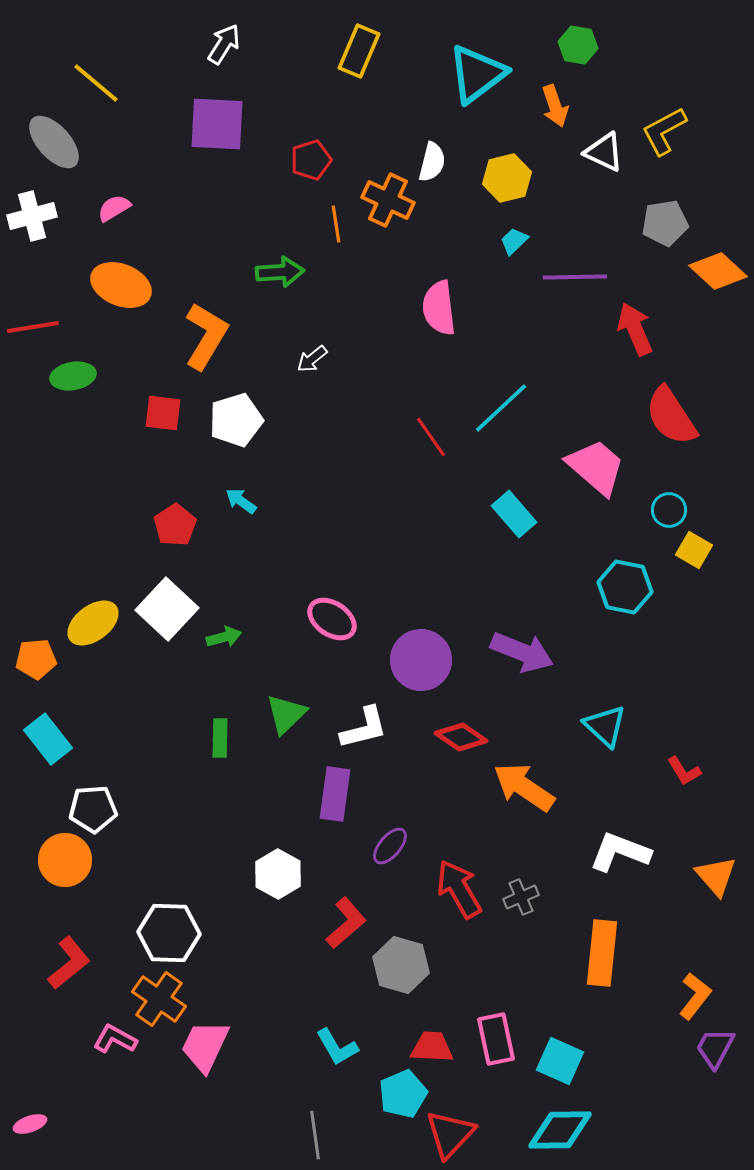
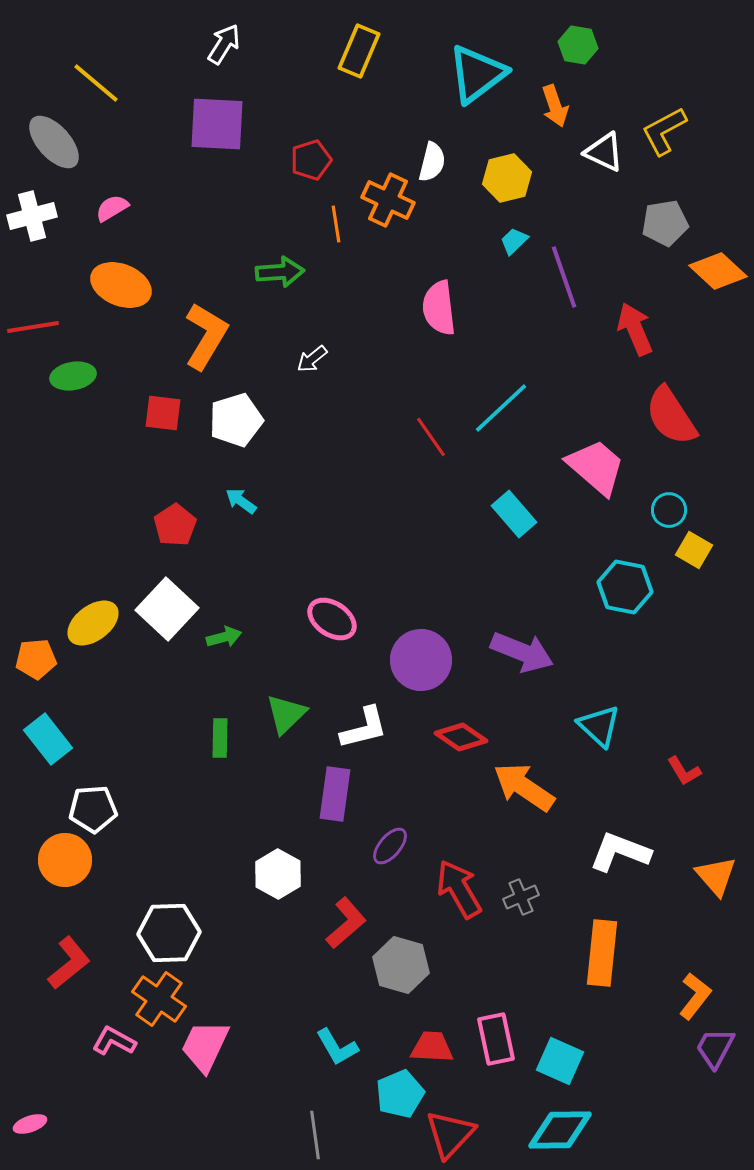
pink semicircle at (114, 208): moved 2 px left
purple line at (575, 277): moved 11 px left; rotated 72 degrees clockwise
cyan triangle at (605, 726): moved 6 px left
white hexagon at (169, 933): rotated 4 degrees counterclockwise
pink L-shape at (115, 1039): moved 1 px left, 2 px down
cyan pentagon at (403, 1094): moved 3 px left
